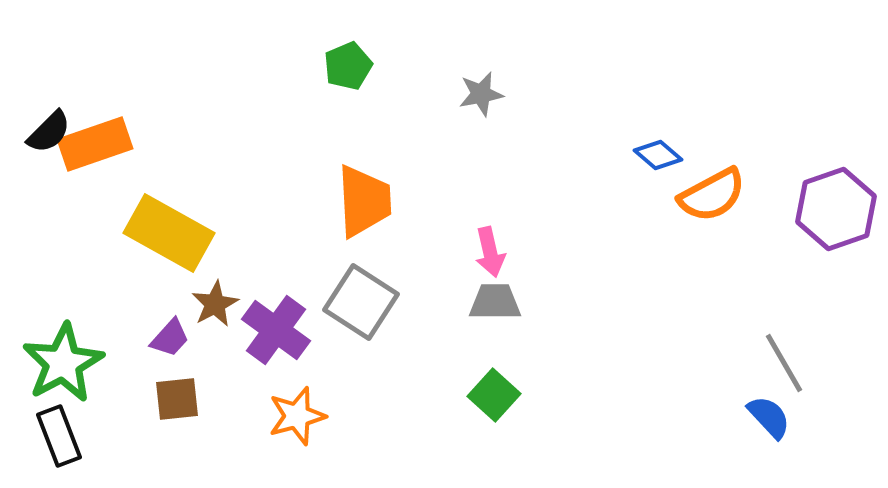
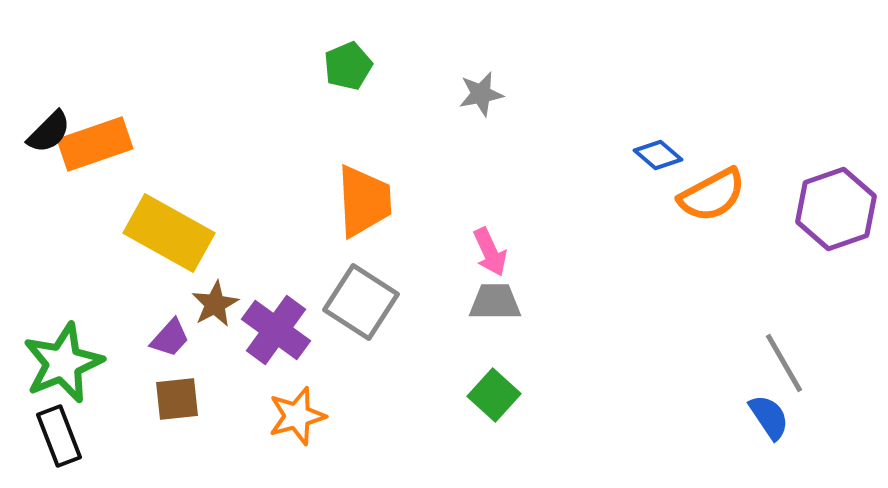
pink arrow: rotated 12 degrees counterclockwise
green star: rotated 6 degrees clockwise
blue semicircle: rotated 9 degrees clockwise
